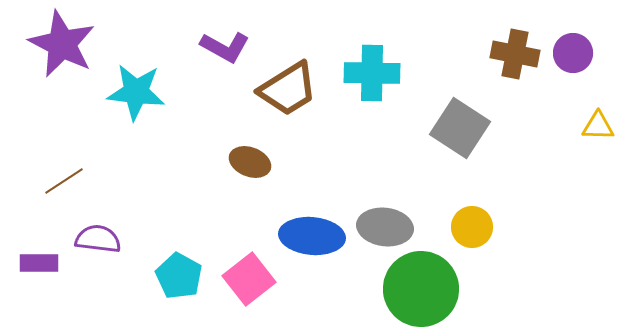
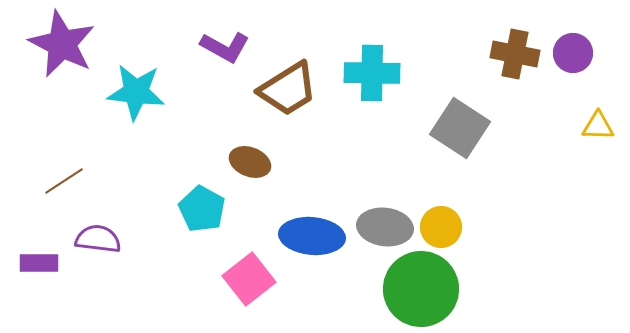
yellow circle: moved 31 px left
cyan pentagon: moved 23 px right, 67 px up
